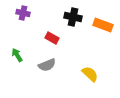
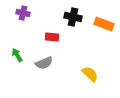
orange rectangle: moved 1 px right, 1 px up
red rectangle: moved 1 px up; rotated 24 degrees counterclockwise
gray semicircle: moved 3 px left, 2 px up
